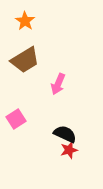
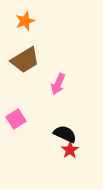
orange star: rotated 18 degrees clockwise
red star: moved 1 px right; rotated 18 degrees counterclockwise
